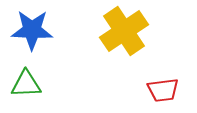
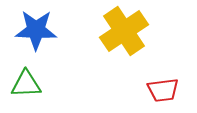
blue star: moved 4 px right
